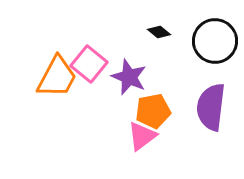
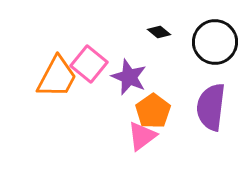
black circle: moved 1 px down
orange pentagon: rotated 24 degrees counterclockwise
